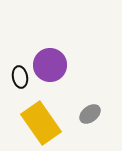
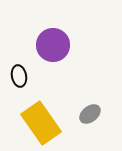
purple circle: moved 3 px right, 20 px up
black ellipse: moved 1 px left, 1 px up
